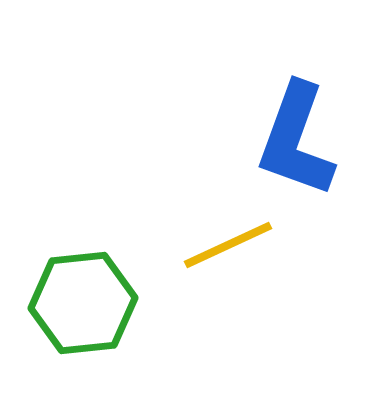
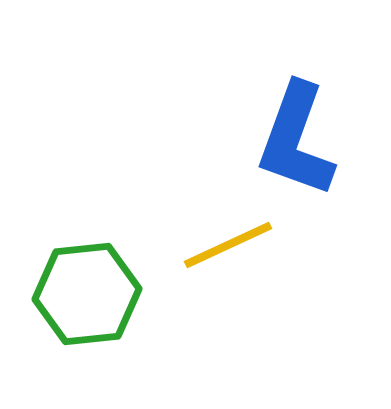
green hexagon: moved 4 px right, 9 px up
